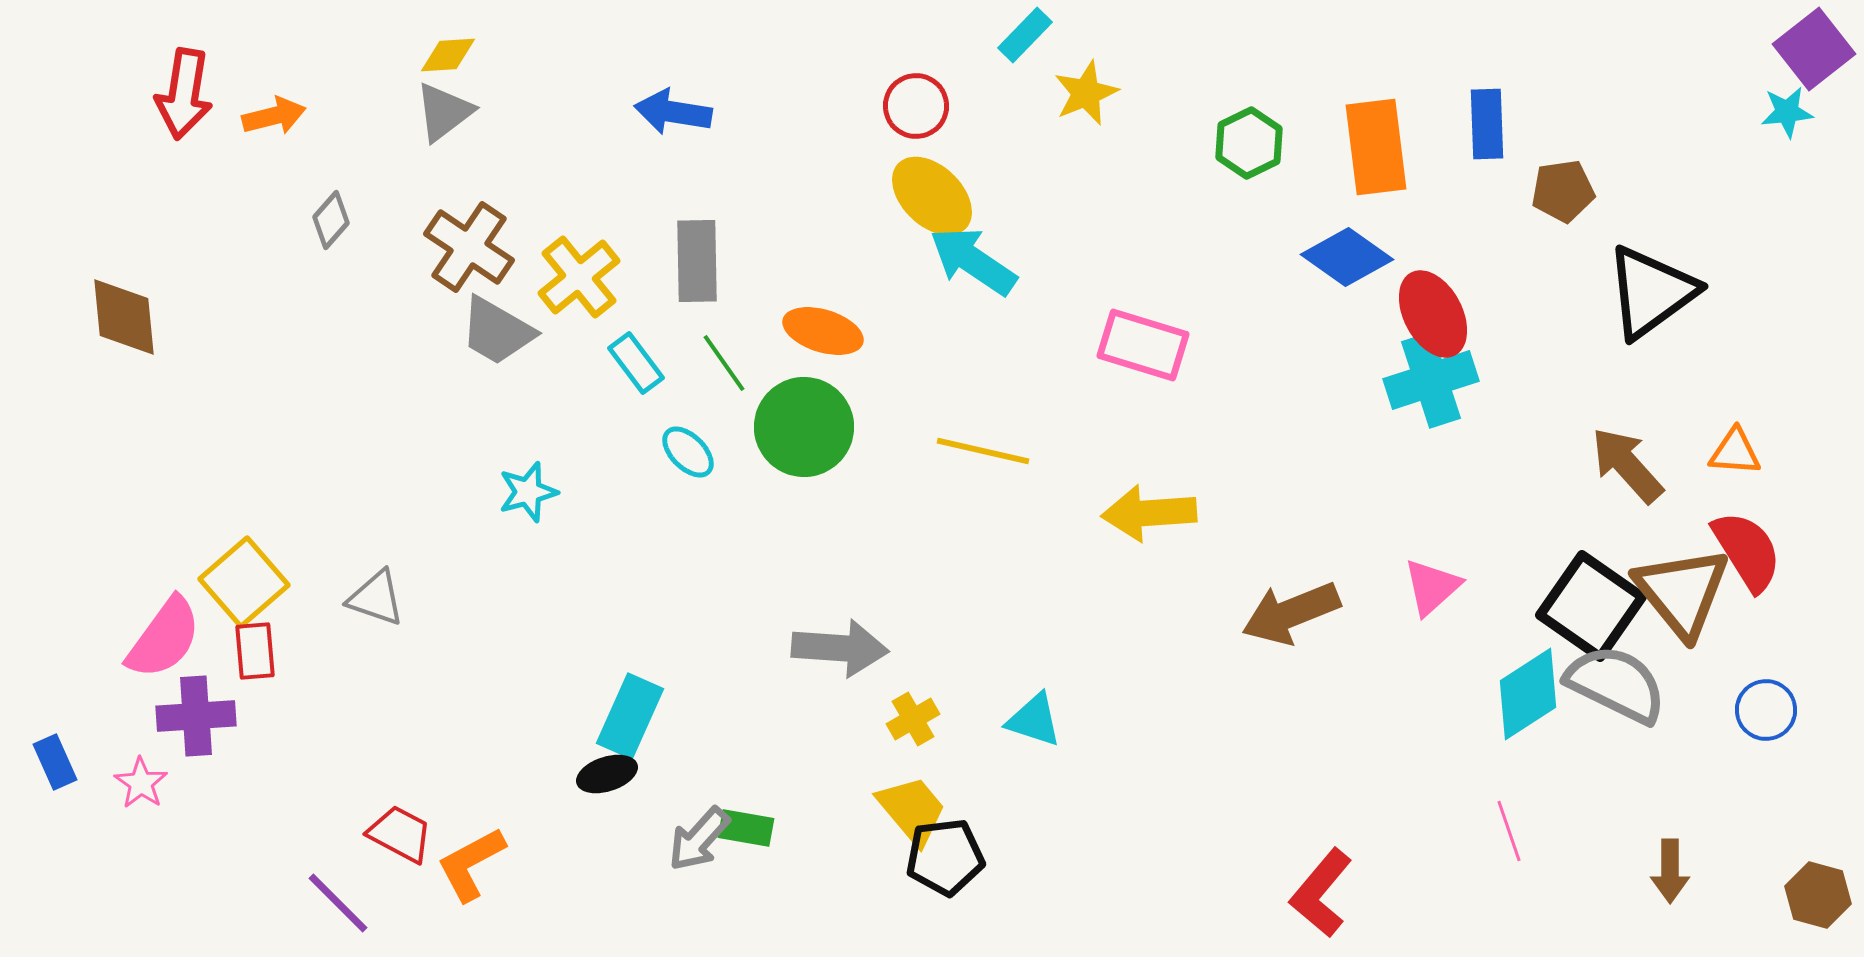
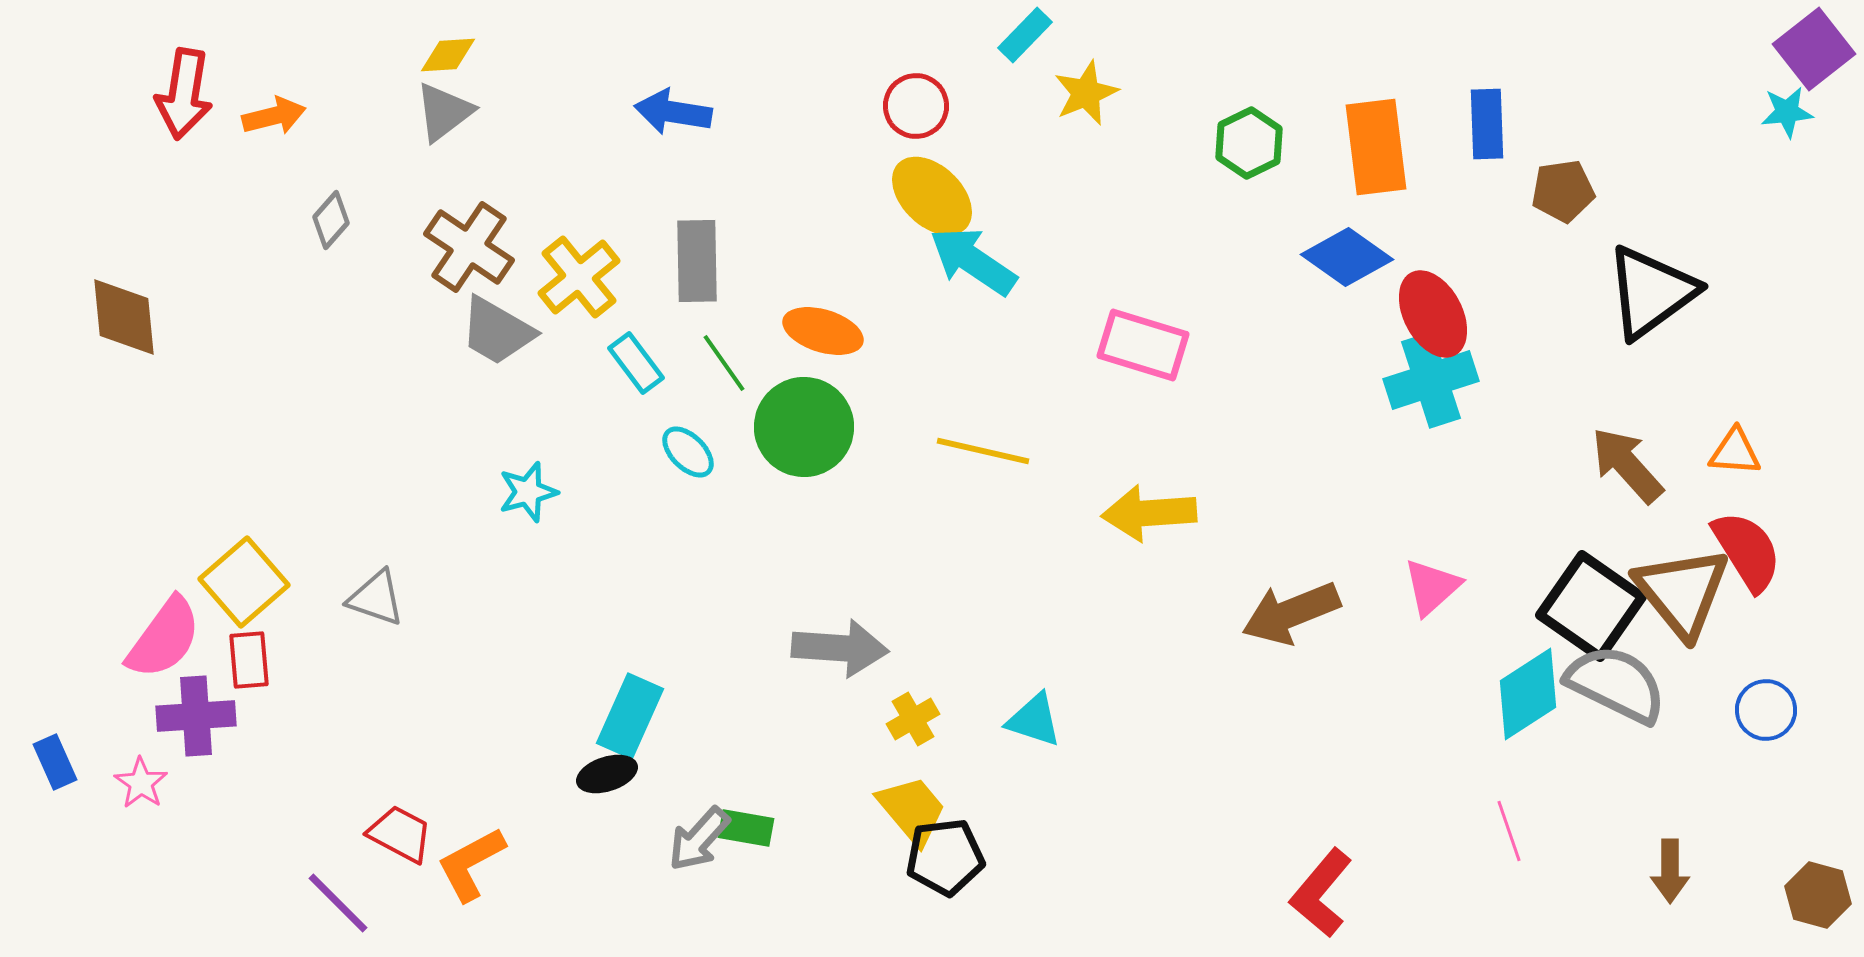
red rectangle at (255, 651): moved 6 px left, 9 px down
